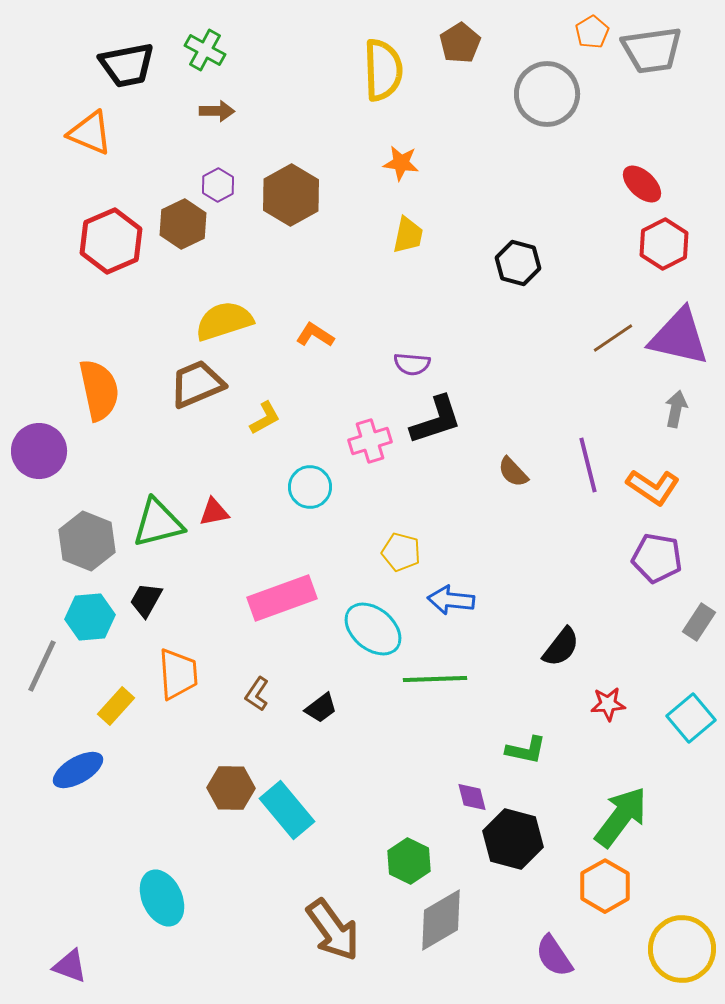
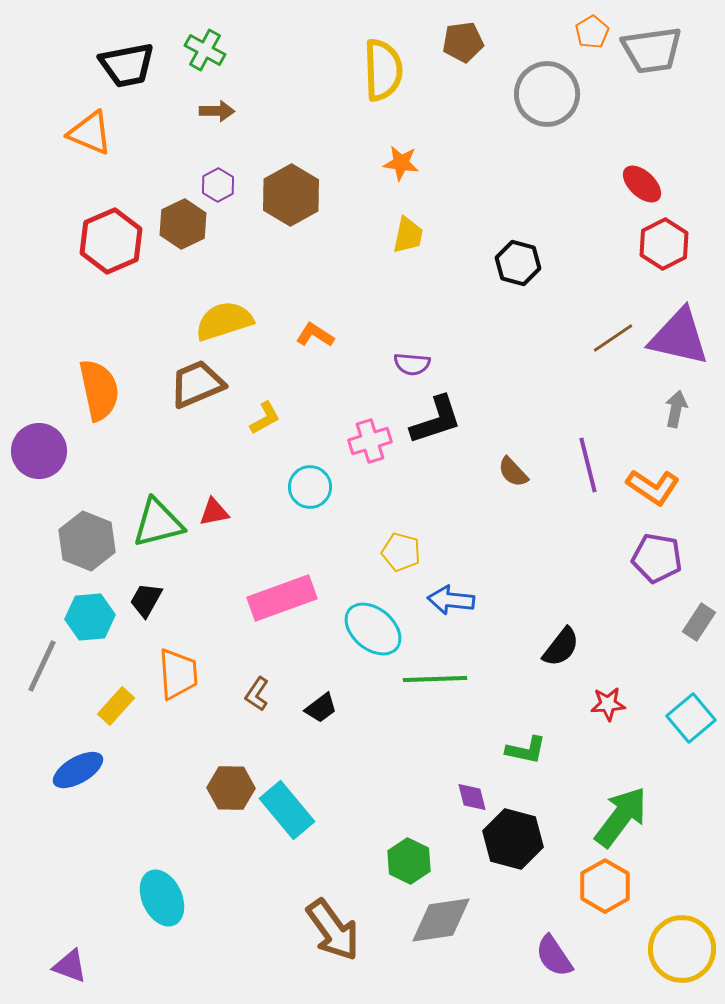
brown pentagon at (460, 43): moved 3 px right, 1 px up; rotated 24 degrees clockwise
gray diamond at (441, 920): rotated 22 degrees clockwise
